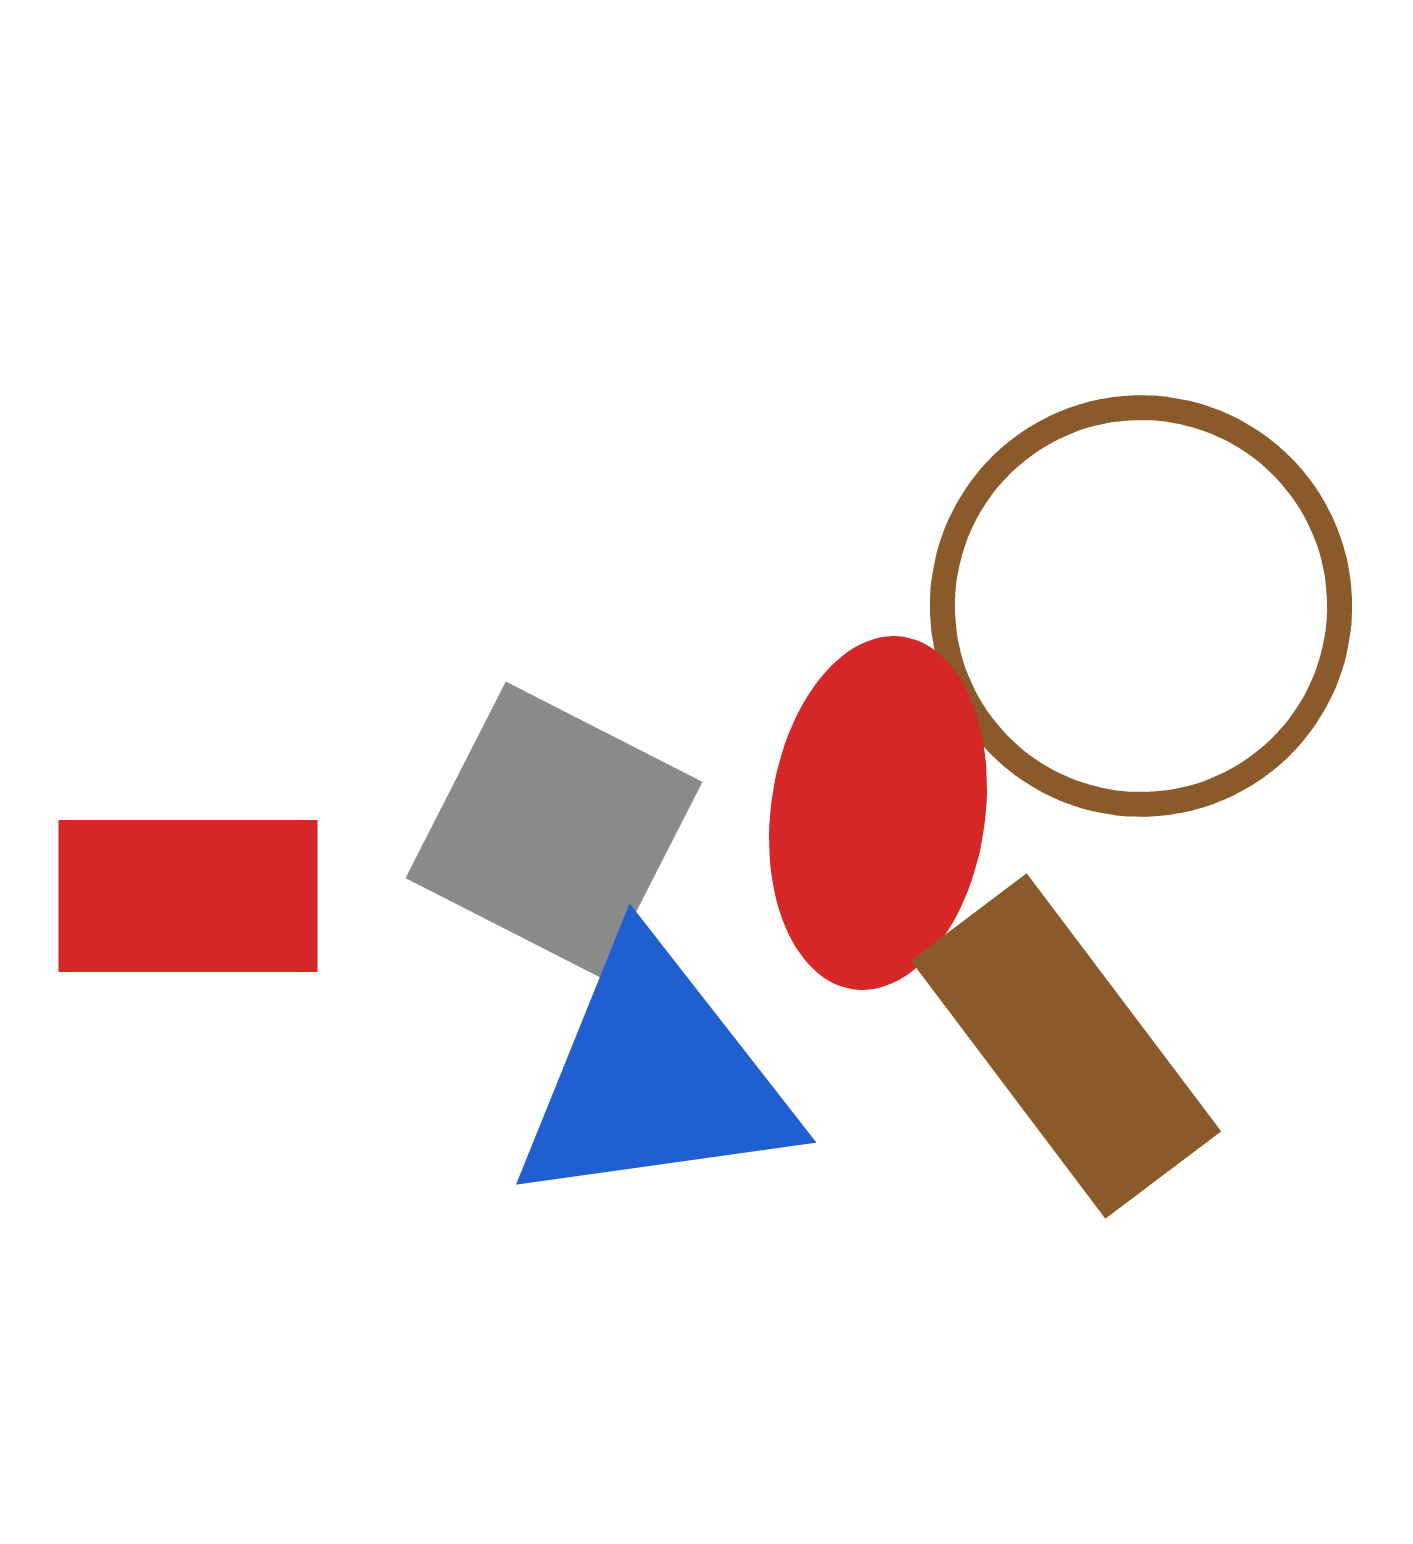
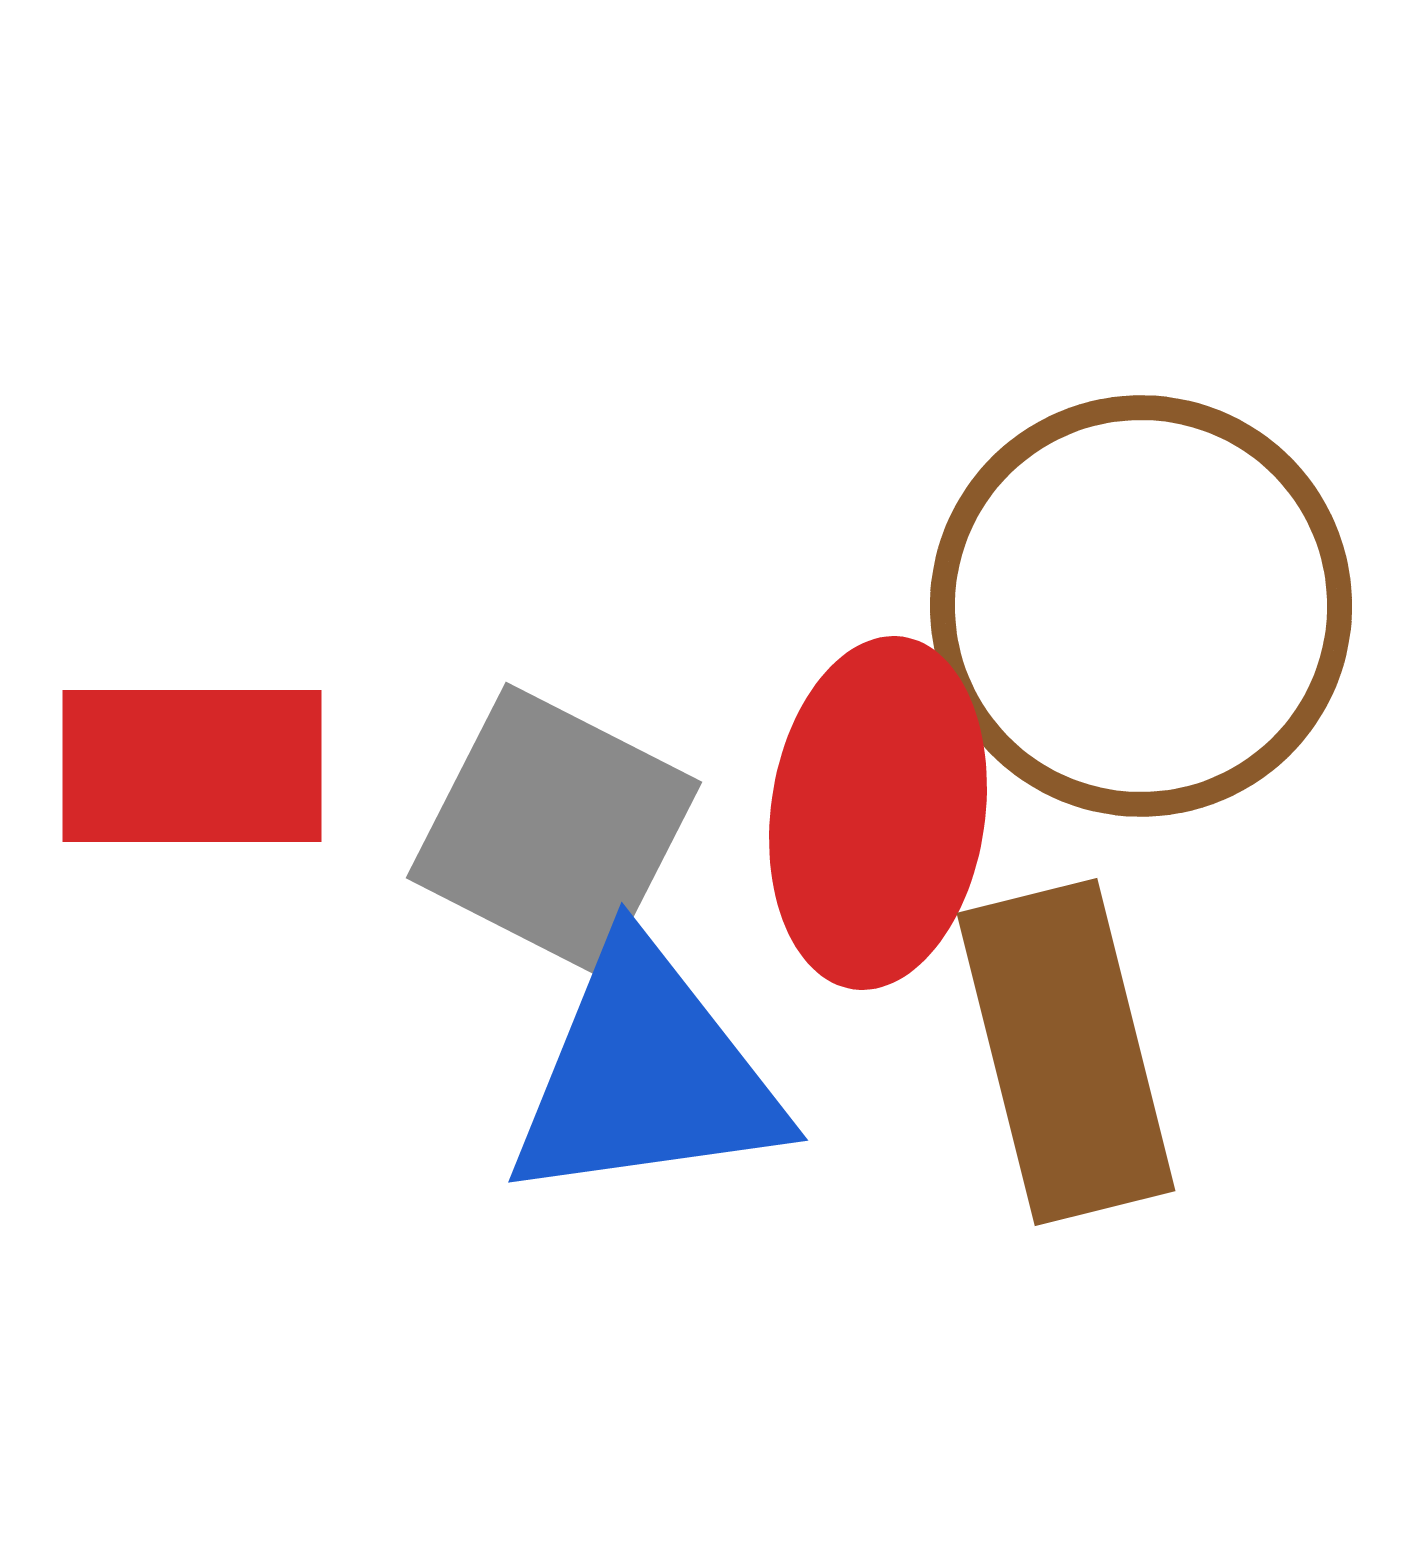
red rectangle: moved 4 px right, 130 px up
brown rectangle: moved 6 px down; rotated 23 degrees clockwise
blue triangle: moved 8 px left, 2 px up
